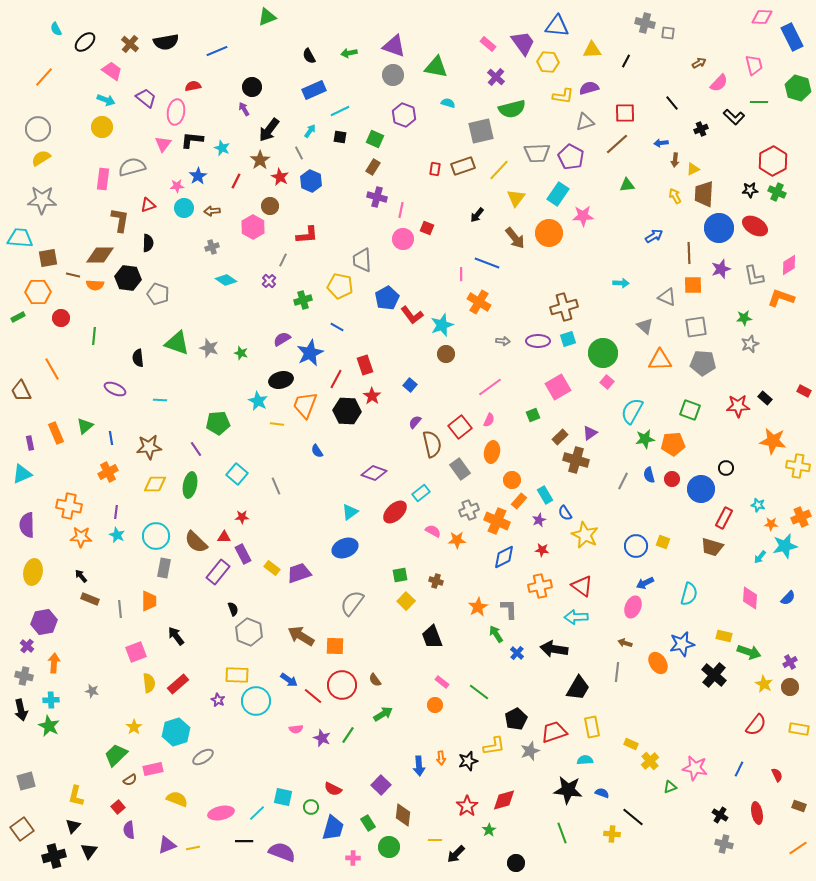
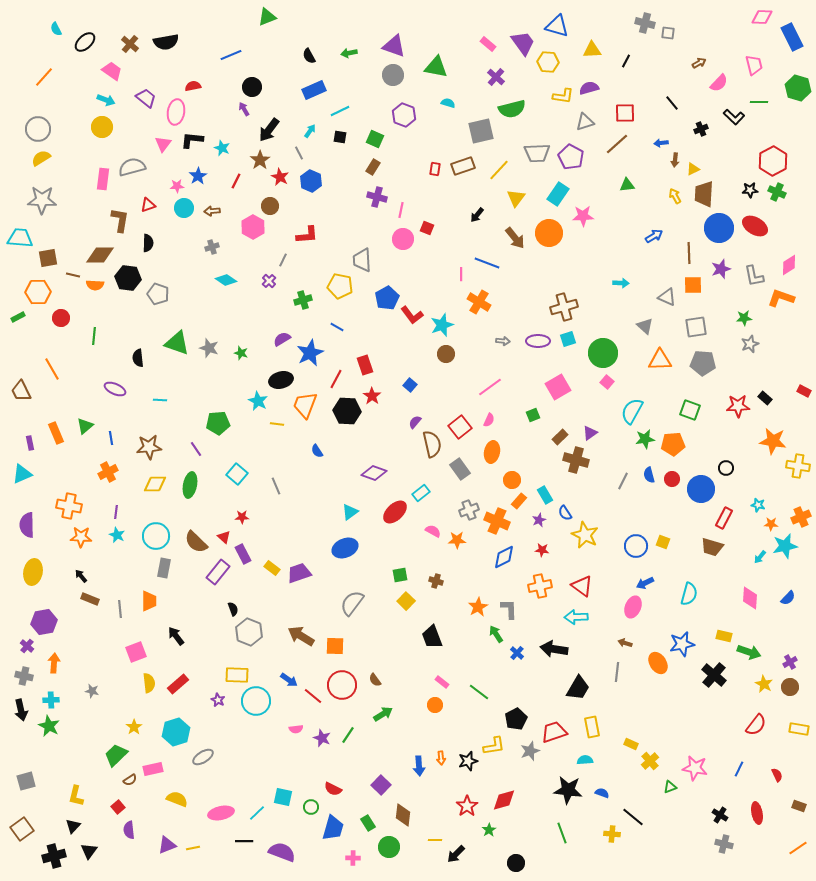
blue triangle at (557, 26): rotated 10 degrees clockwise
blue line at (217, 51): moved 14 px right, 4 px down
red triangle at (224, 537): rotated 40 degrees clockwise
